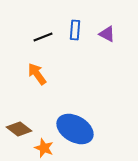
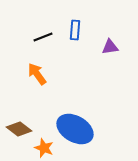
purple triangle: moved 3 px right, 13 px down; rotated 36 degrees counterclockwise
